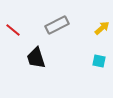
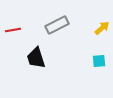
red line: rotated 49 degrees counterclockwise
cyan square: rotated 16 degrees counterclockwise
